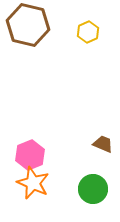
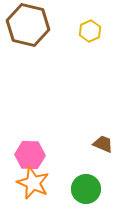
yellow hexagon: moved 2 px right, 1 px up
pink hexagon: rotated 24 degrees clockwise
green circle: moved 7 px left
